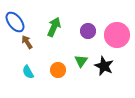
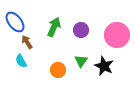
purple circle: moved 7 px left, 1 px up
cyan semicircle: moved 7 px left, 11 px up
